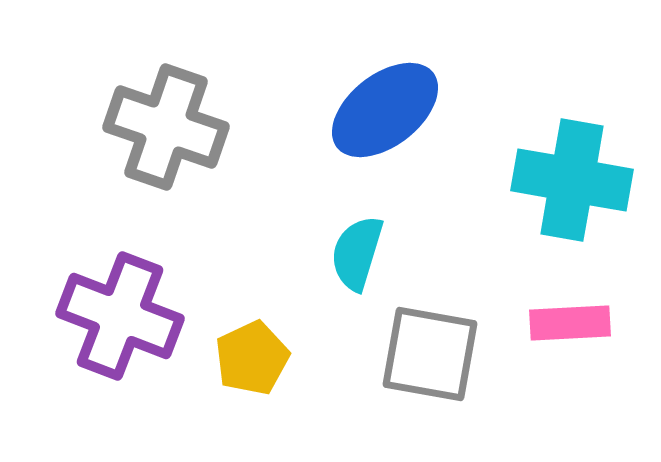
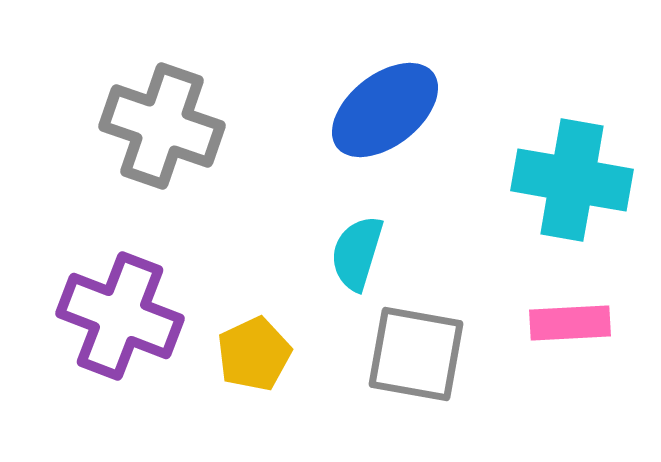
gray cross: moved 4 px left, 1 px up
gray square: moved 14 px left
yellow pentagon: moved 2 px right, 4 px up
